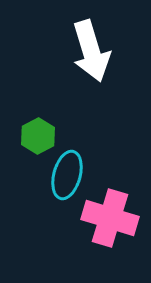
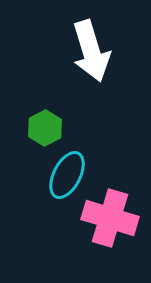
green hexagon: moved 7 px right, 8 px up
cyan ellipse: rotated 12 degrees clockwise
